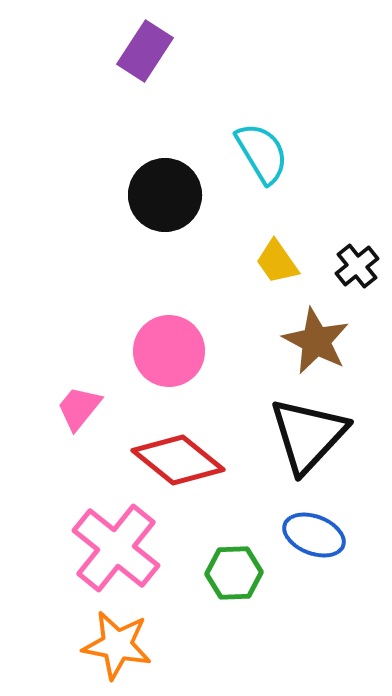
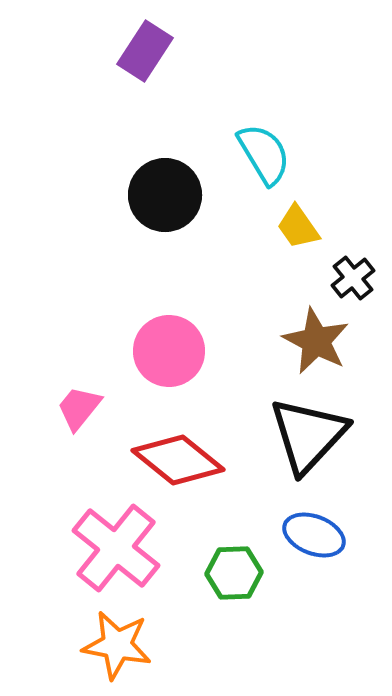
cyan semicircle: moved 2 px right, 1 px down
yellow trapezoid: moved 21 px right, 35 px up
black cross: moved 4 px left, 12 px down
